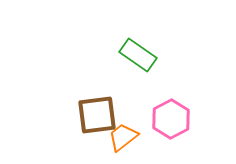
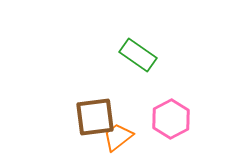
brown square: moved 2 px left, 2 px down
orange trapezoid: moved 5 px left
